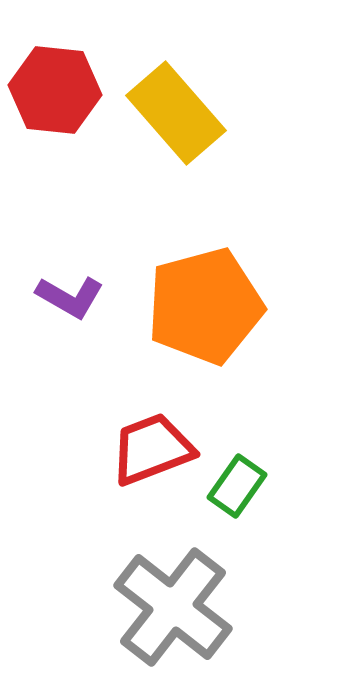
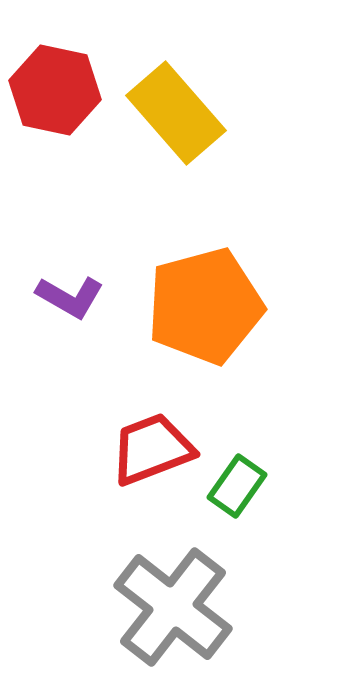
red hexagon: rotated 6 degrees clockwise
